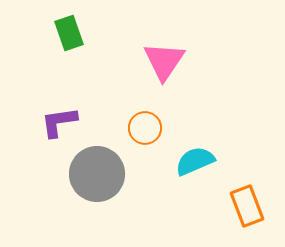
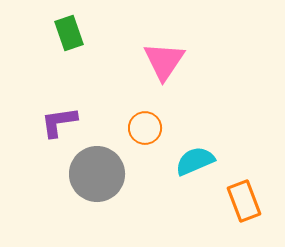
orange rectangle: moved 3 px left, 5 px up
